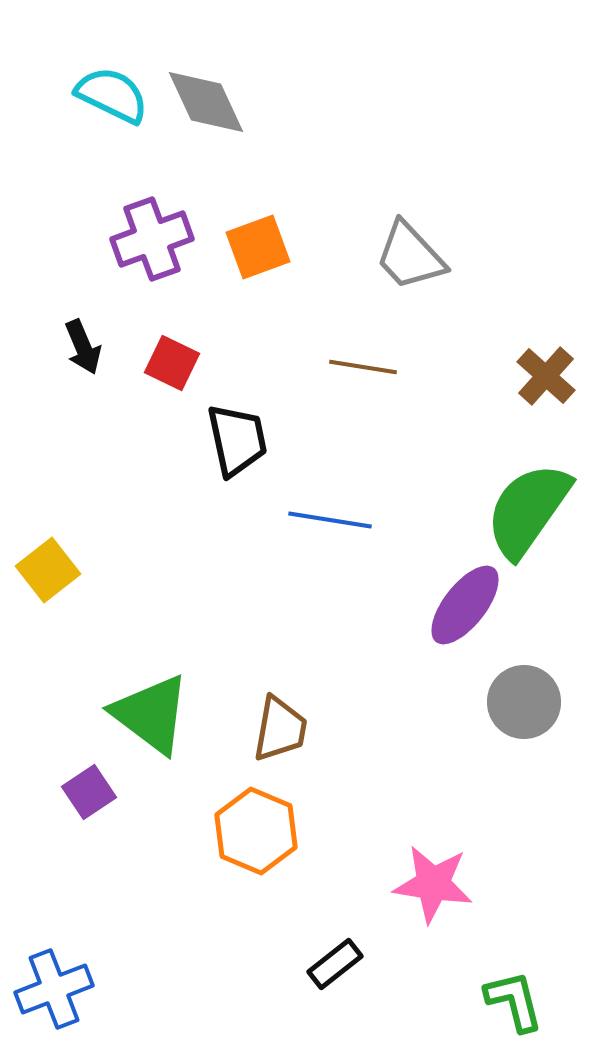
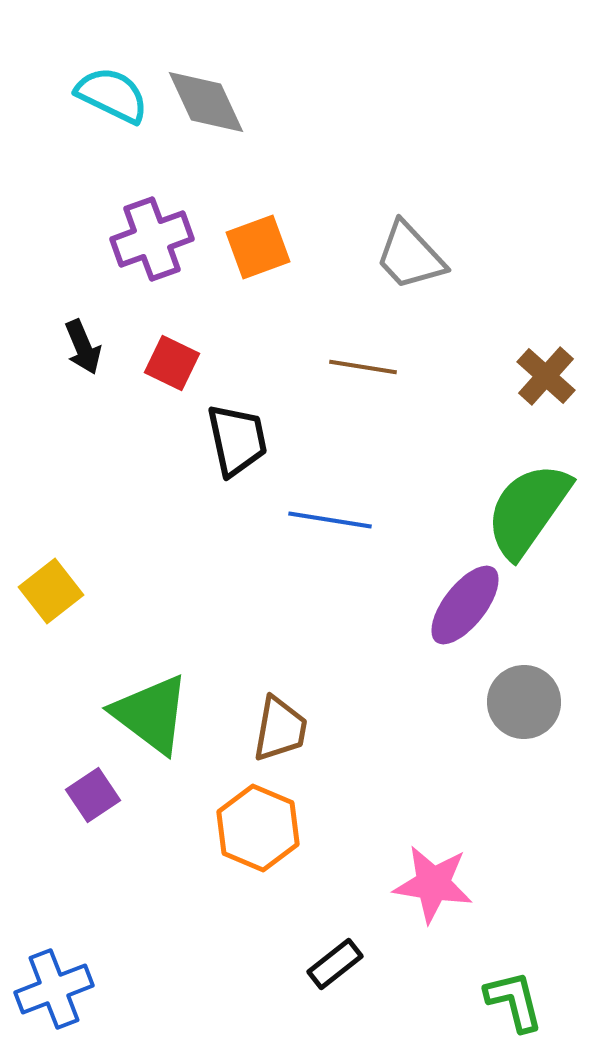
yellow square: moved 3 px right, 21 px down
purple square: moved 4 px right, 3 px down
orange hexagon: moved 2 px right, 3 px up
